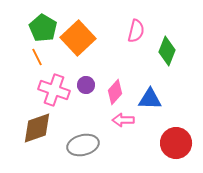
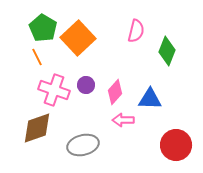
red circle: moved 2 px down
